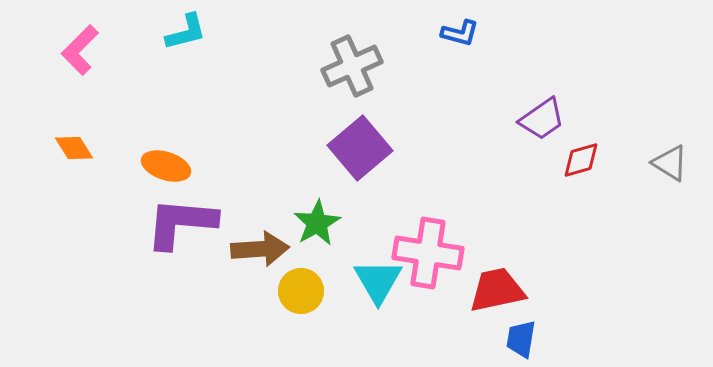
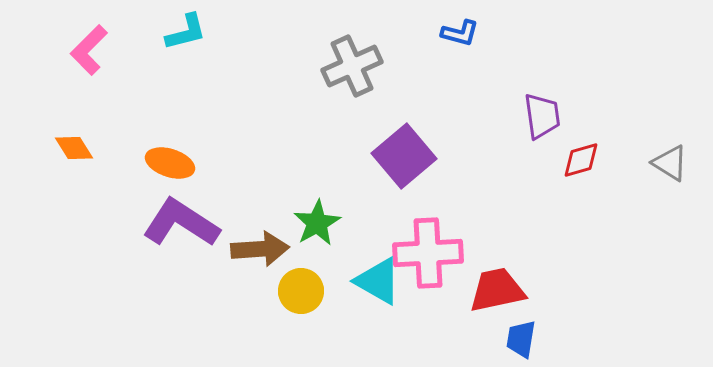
pink L-shape: moved 9 px right
purple trapezoid: moved 3 px up; rotated 63 degrees counterclockwise
purple square: moved 44 px right, 8 px down
orange ellipse: moved 4 px right, 3 px up
purple L-shape: rotated 28 degrees clockwise
pink cross: rotated 12 degrees counterclockwise
cyan triangle: rotated 30 degrees counterclockwise
